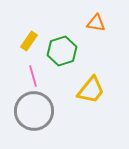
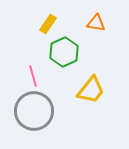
yellow rectangle: moved 19 px right, 17 px up
green hexagon: moved 2 px right, 1 px down; rotated 8 degrees counterclockwise
